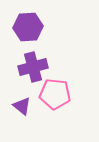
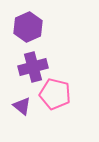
purple hexagon: rotated 20 degrees counterclockwise
pink pentagon: rotated 8 degrees clockwise
